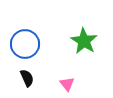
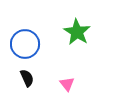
green star: moved 7 px left, 9 px up
